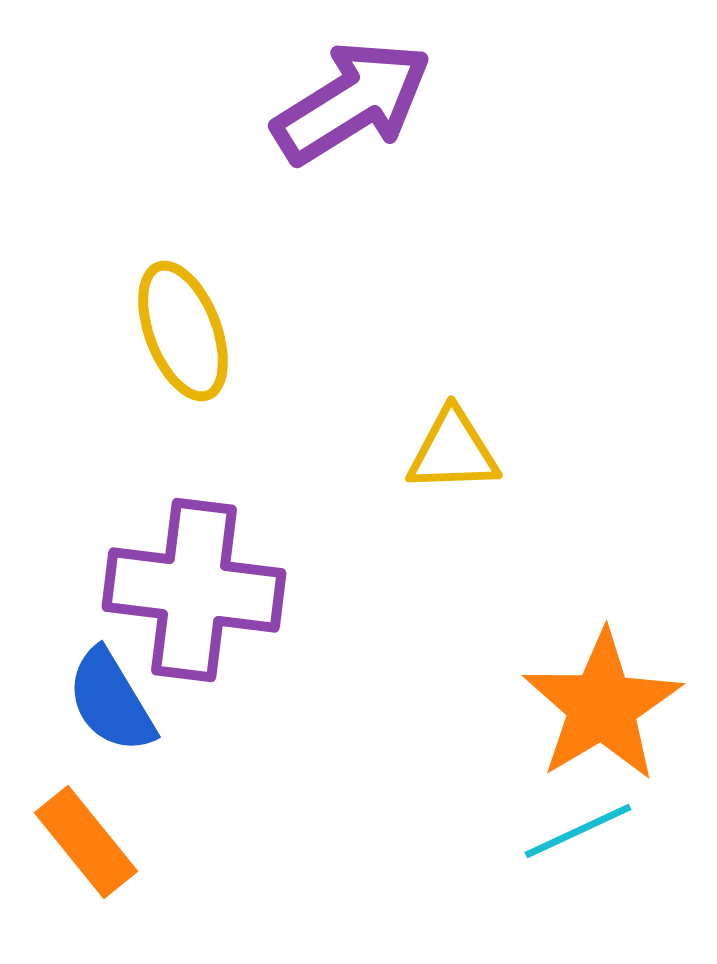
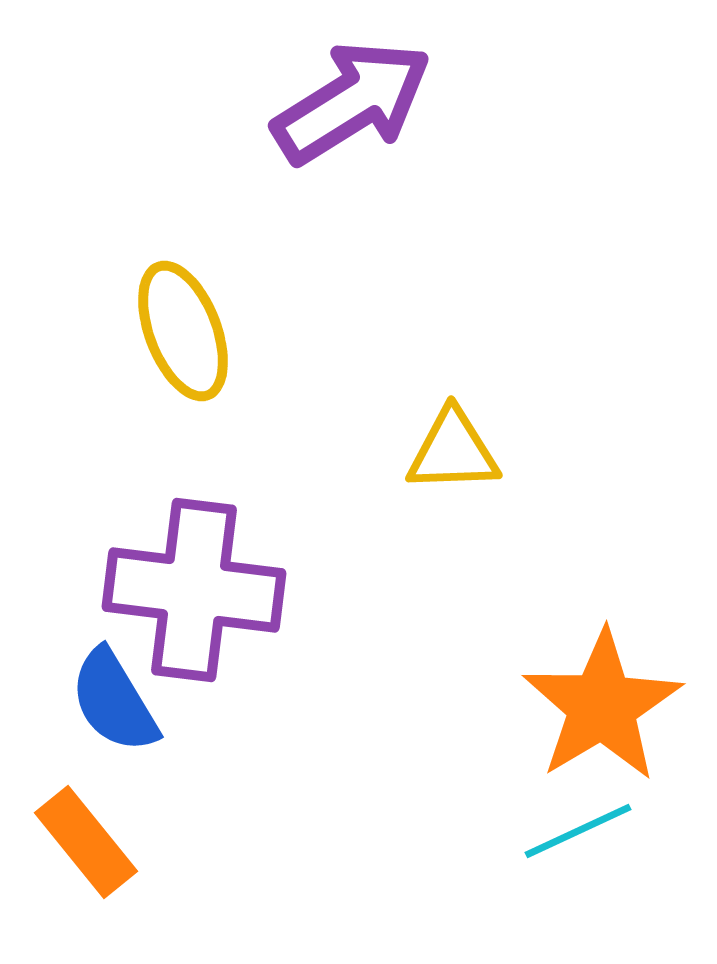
blue semicircle: moved 3 px right
